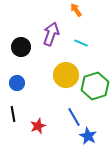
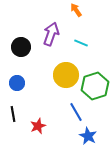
blue line: moved 2 px right, 5 px up
